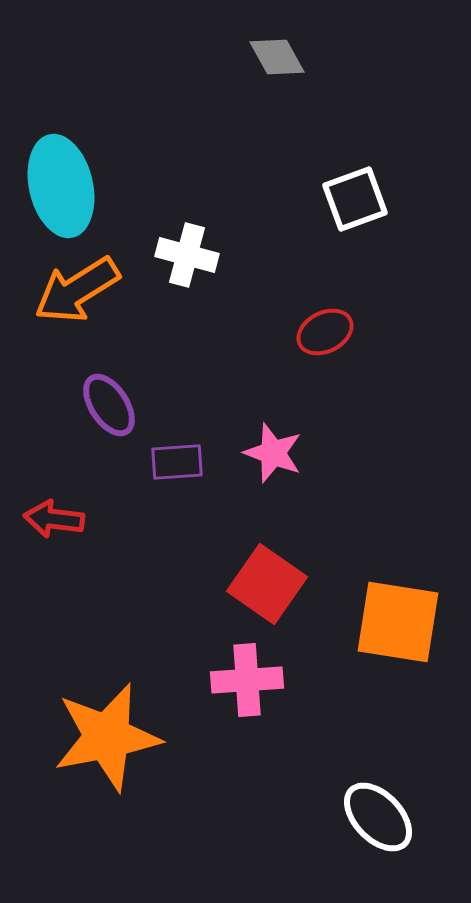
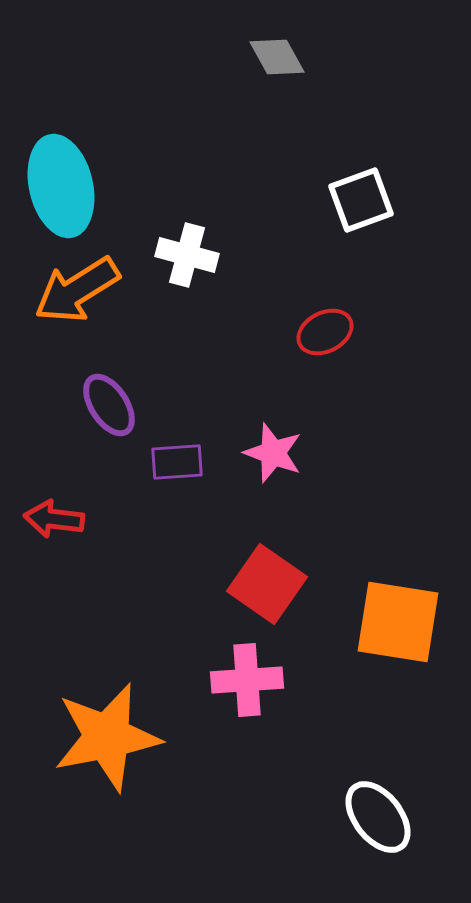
white square: moved 6 px right, 1 px down
white ellipse: rotated 6 degrees clockwise
